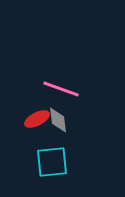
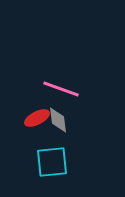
red ellipse: moved 1 px up
